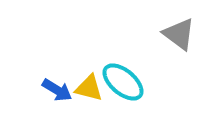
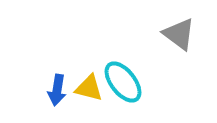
cyan ellipse: rotated 12 degrees clockwise
blue arrow: rotated 68 degrees clockwise
